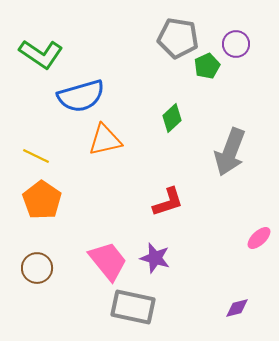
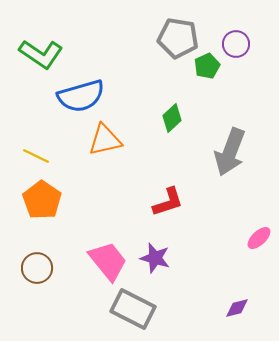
gray rectangle: moved 2 px down; rotated 15 degrees clockwise
